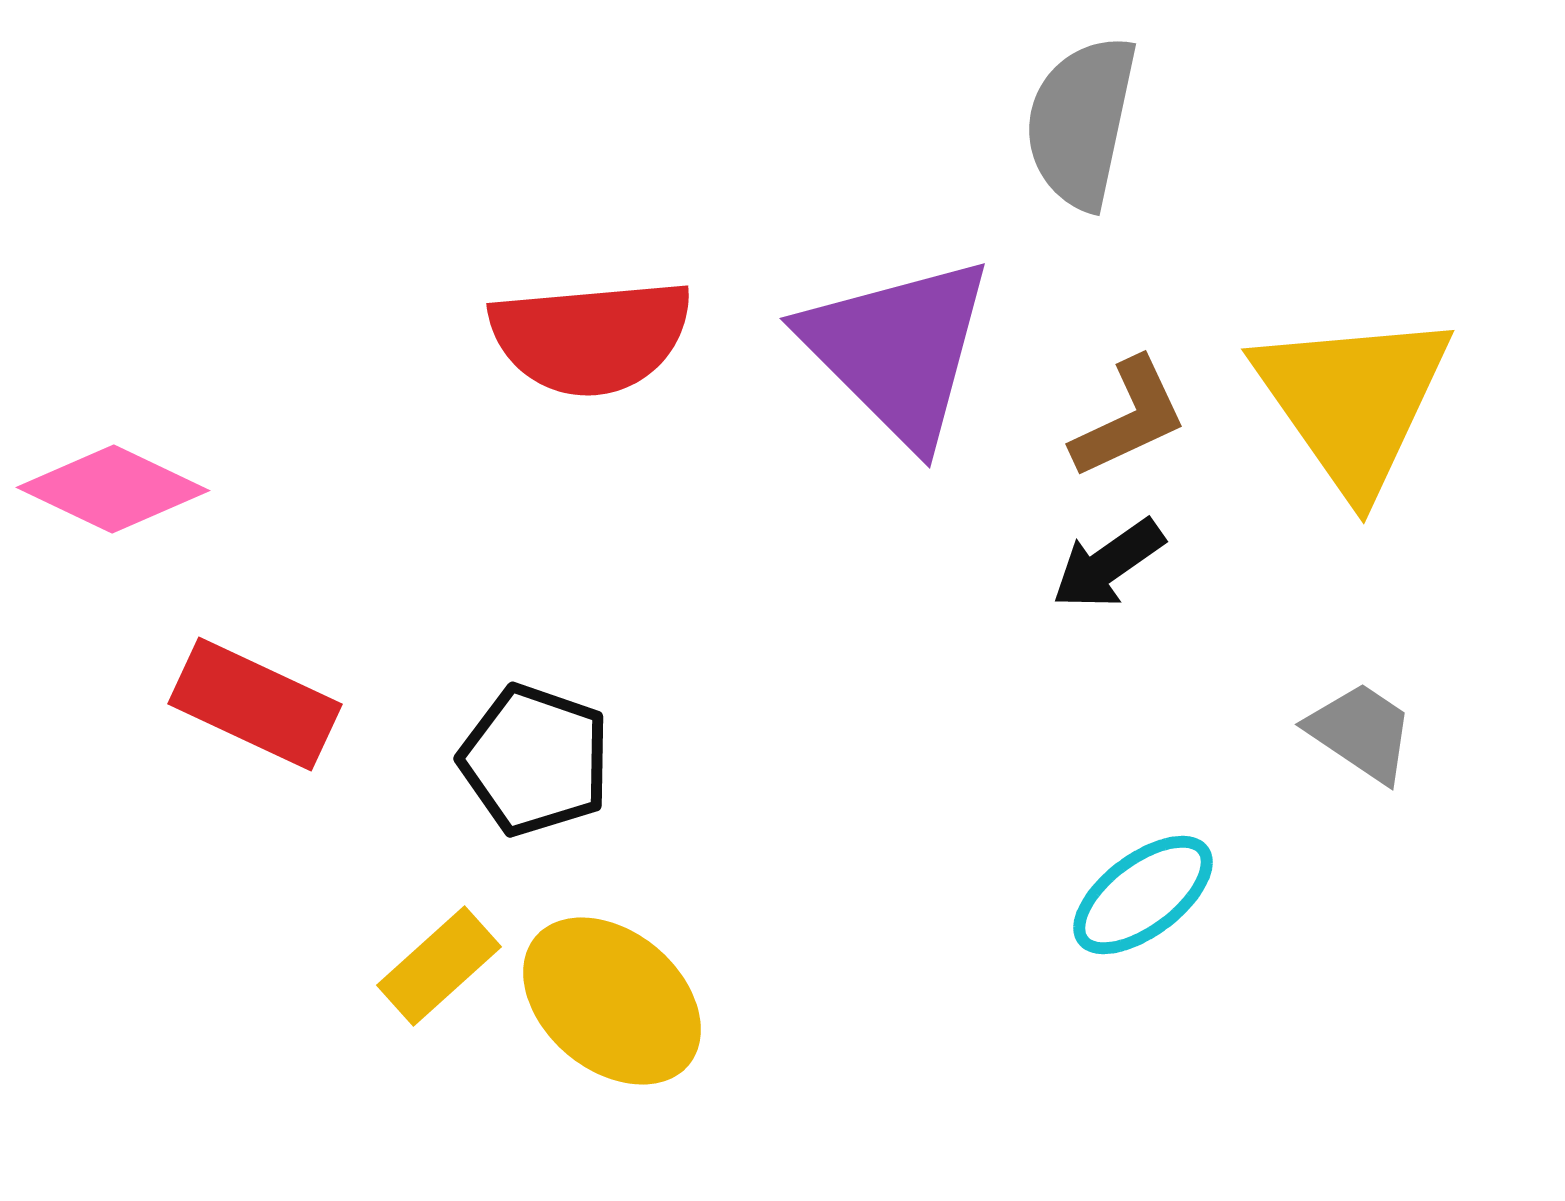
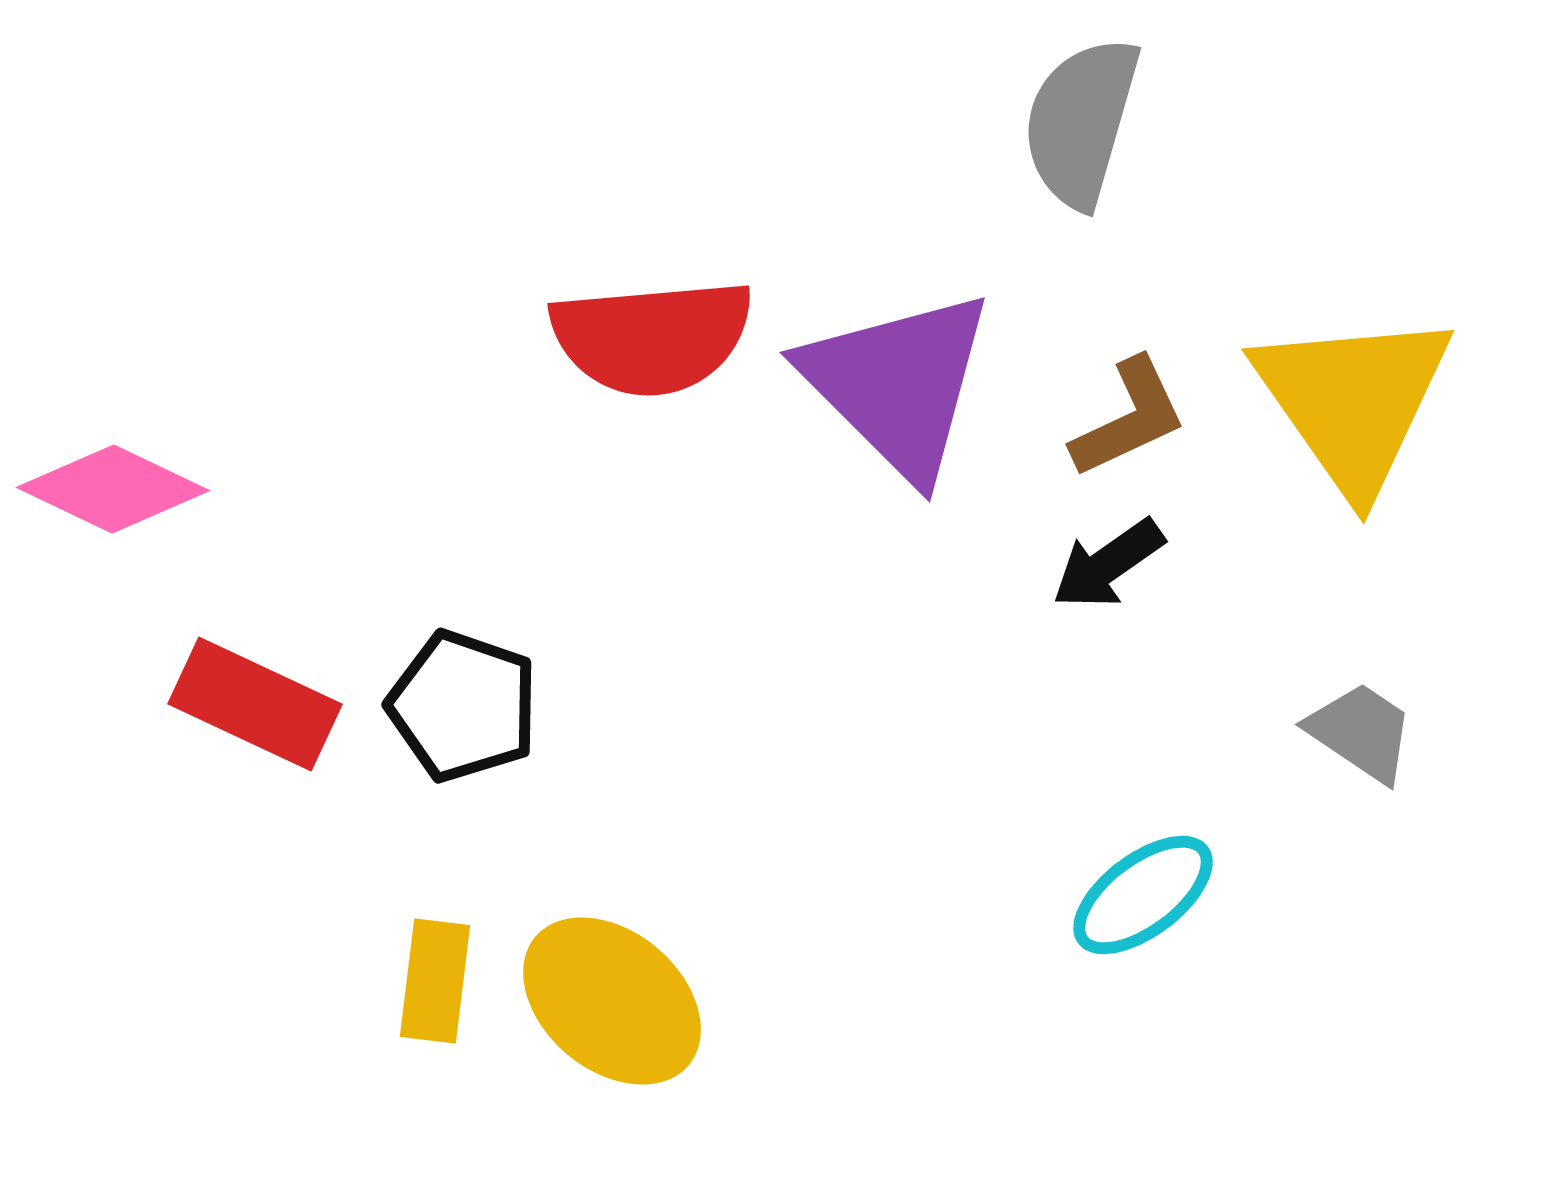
gray semicircle: rotated 4 degrees clockwise
red semicircle: moved 61 px right
purple triangle: moved 34 px down
black pentagon: moved 72 px left, 54 px up
yellow rectangle: moved 4 px left, 15 px down; rotated 41 degrees counterclockwise
